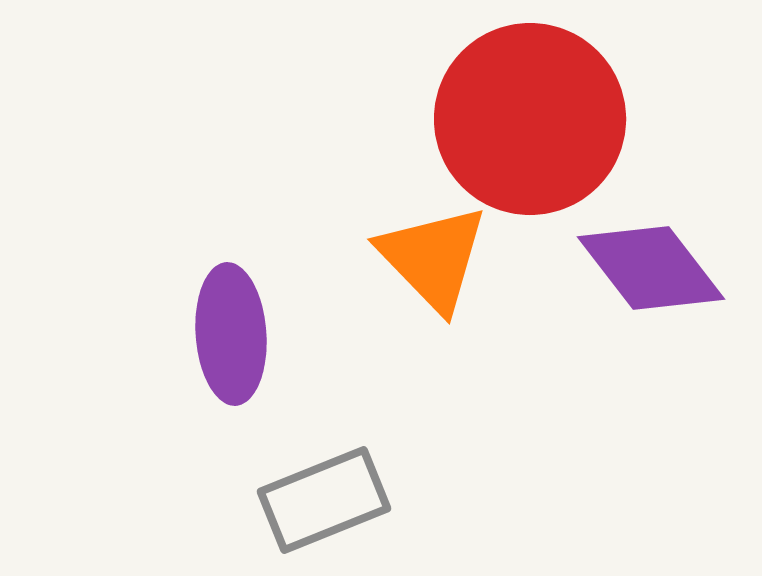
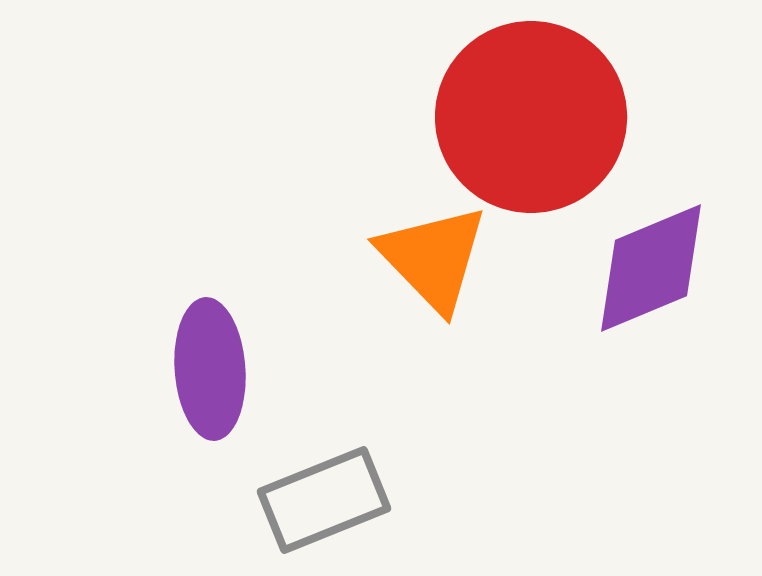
red circle: moved 1 px right, 2 px up
purple diamond: rotated 75 degrees counterclockwise
purple ellipse: moved 21 px left, 35 px down
